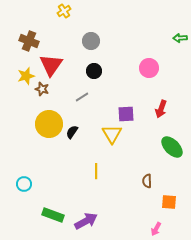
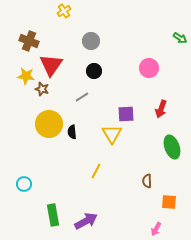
green arrow: rotated 144 degrees counterclockwise
yellow star: rotated 24 degrees clockwise
black semicircle: rotated 40 degrees counterclockwise
green ellipse: rotated 25 degrees clockwise
yellow line: rotated 28 degrees clockwise
green rectangle: rotated 60 degrees clockwise
